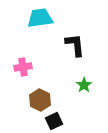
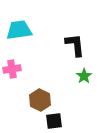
cyan trapezoid: moved 21 px left, 12 px down
pink cross: moved 11 px left, 2 px down
green star: moved 9 px up
black square: rotated 18 degrees clockwise
